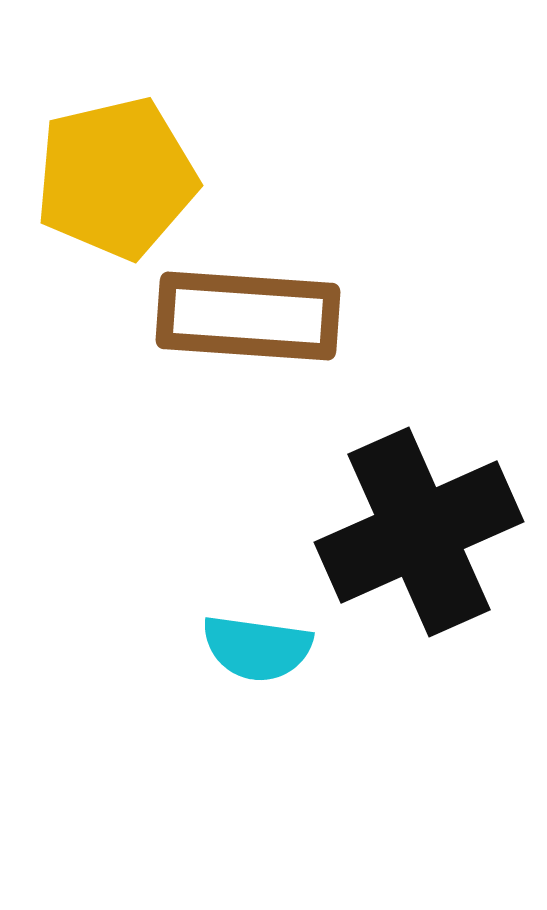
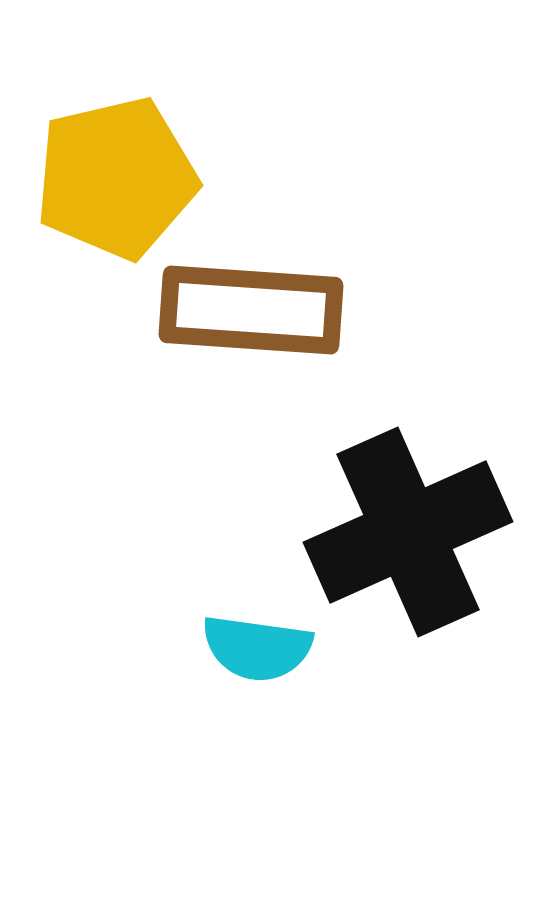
brown rectangle: moved 3 px right, 6 px up
black cross: moved 11 px left
